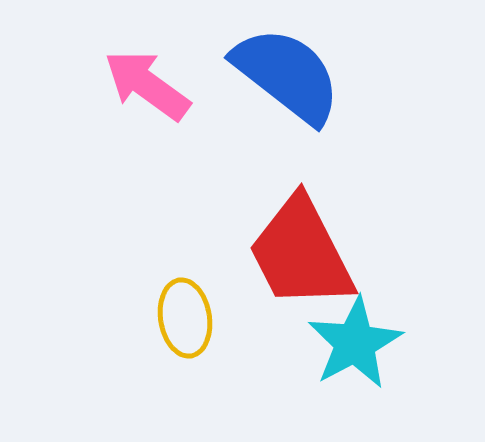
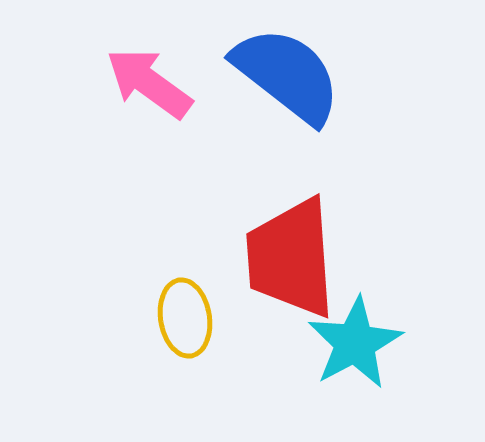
pink arrow: moved 2 px right, 2 px up
red trapezoid: moved 10 px left, 5 px down; rotated 23 degrees clockwise
